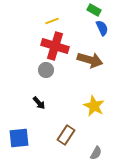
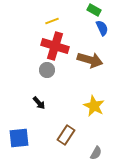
gray circle: moved 1 px right
